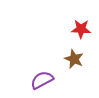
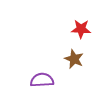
purple semicircle: rotated 25 degrees clockwise
